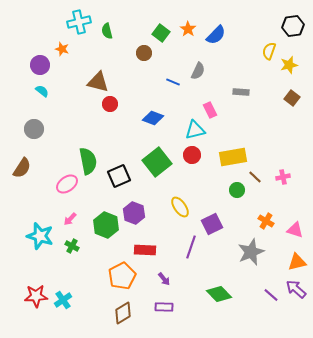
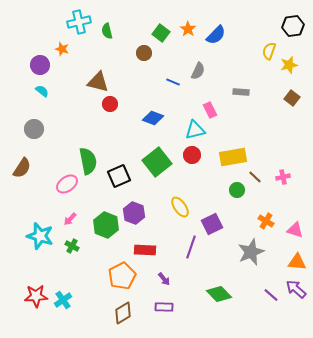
orange triangle at (297, 262): rotated 18 degrees clockwise
